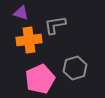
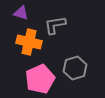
orange cross: moved 2 px down; rotated 20 degrees clockwise
